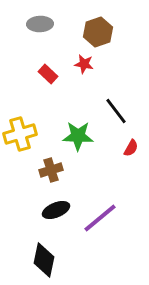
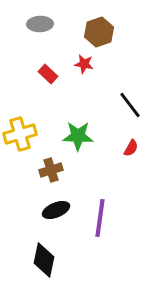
brown hexagon: moved 1 px right
black line: moved 14 px right, 6 px up
purple line: rotated 42 degrees counterclockwise
